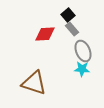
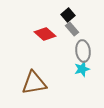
red diamond: rotated 45 degrees clockwise
gray ellipse: rotated 15 degrees clockwise
cyan star: rotated 21 degrees counterclockwise
brown triangle: rotated 28 degrees counterclockwise
